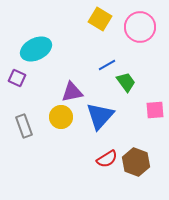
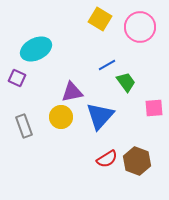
pink square: moved 1 px left, 2 px up
brown hexagon: moved 1 px right, 1 px up
